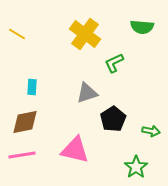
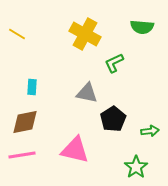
yellow cross: rotated 8 degrees counterclockwise
gray triangle: rotated 30 degrees clockwise
green arrow: moved 1 px left; rotated 18 degrees counterclockwise
